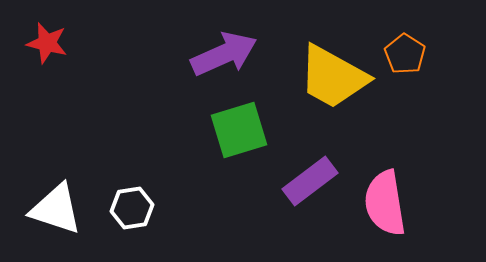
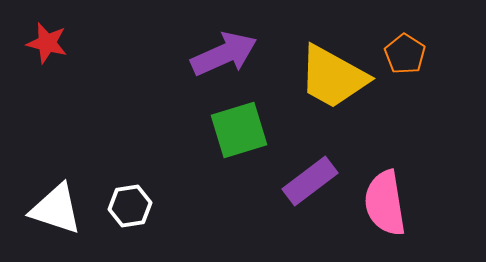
white hexagon: moved 2 px left, 2 px up
